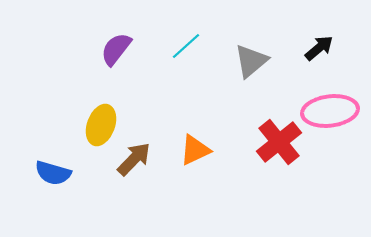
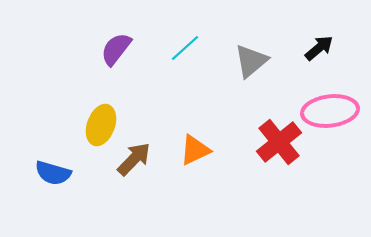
cyan line: moved 1 px left, 2 px down
